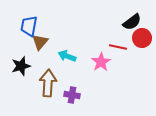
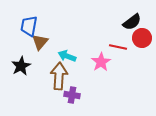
black star: rotated 12 degrees counterclockwise
brown arrow: moved 11 px right, 7 px up
